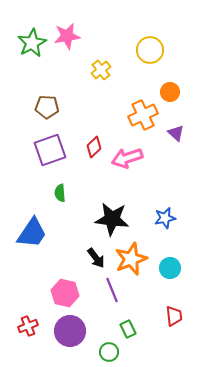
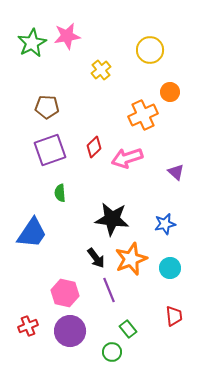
purple triangle: moved 39 px down
blue star: moved 6 px down
purple line: moved 3 px left
green rectangle: rotated 12 degrees counterclockwise
green circle: moved 3 px right
